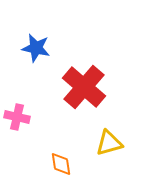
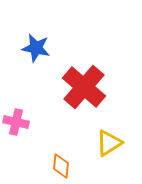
pink cross: moved 1 px left, 5 px down
yellow triangle: rotated 16 degrees counterclockwise
orange diamond: moved 2 px down; rotated 15 degrees clockwise
